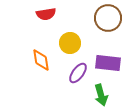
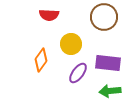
red semicircle: moved 3 px right, 1 px down; rotated 12 degrees clockwise
brown circle: moved 4 px left, 1 px up
yellow circle: moved 1 px right, 1 px down
orange diamond: rotated 45 degrees clockwise
green arrow: moved 9 px right, 4 px up; rotated 100 degrees clockwise
